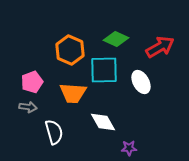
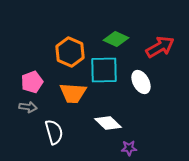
orange hexagon: moved 2 px down
white diamond: moved 5 px right, 1 px down; rotated 16 degrees counterclockwise
